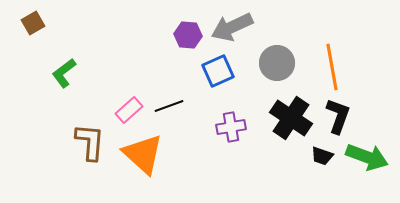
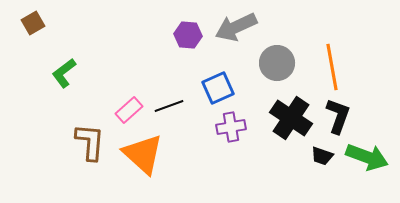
gray arrow: moved 4 px right
blue square: moved 17 px down
